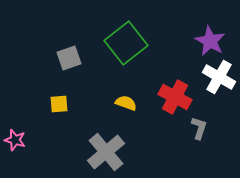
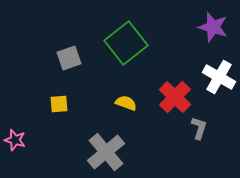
purple star: moved 3 px right, 14 px up; rotated 12 degrees counterclockwise
red cross: rotated 16 degrees clockwise
